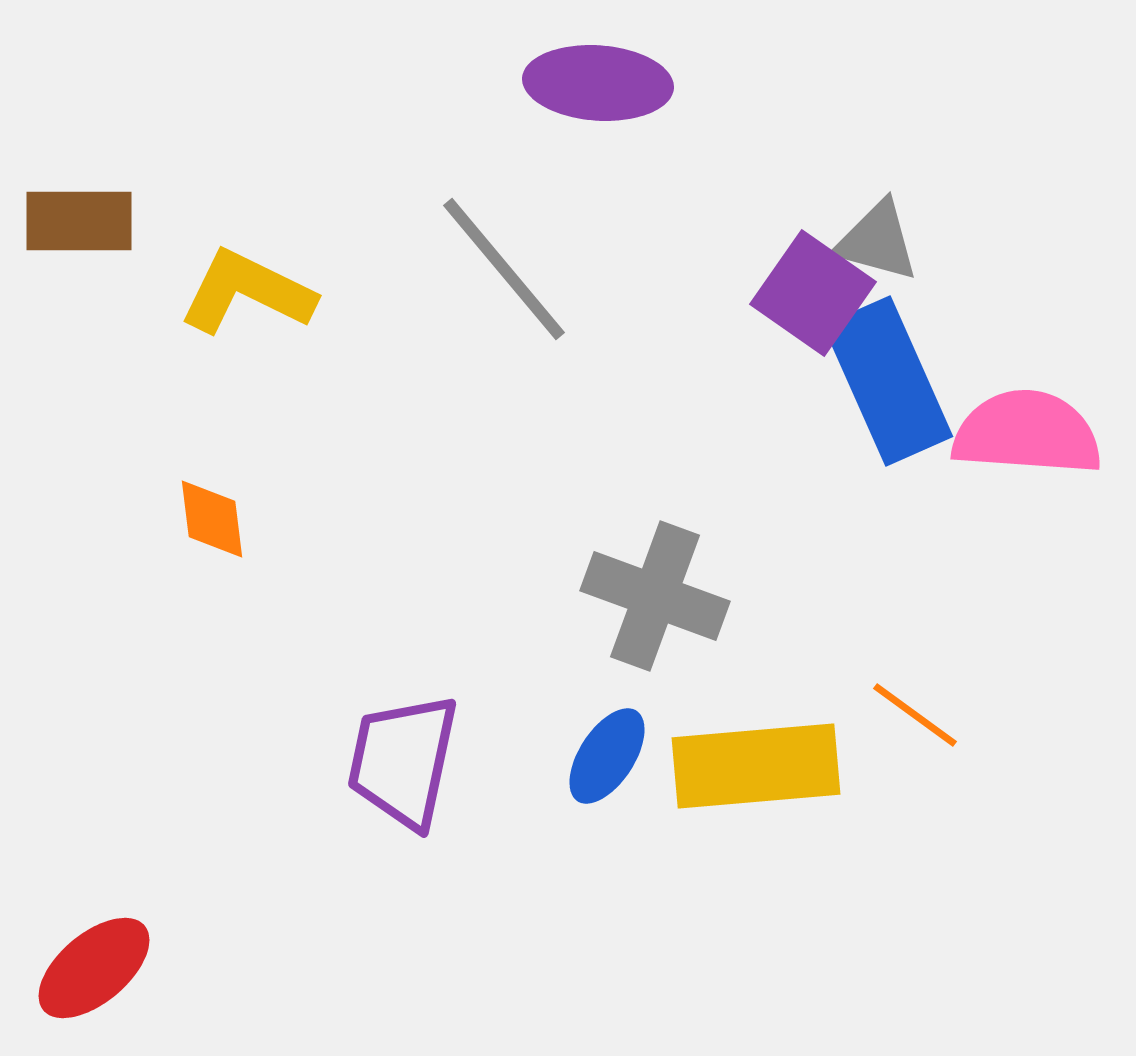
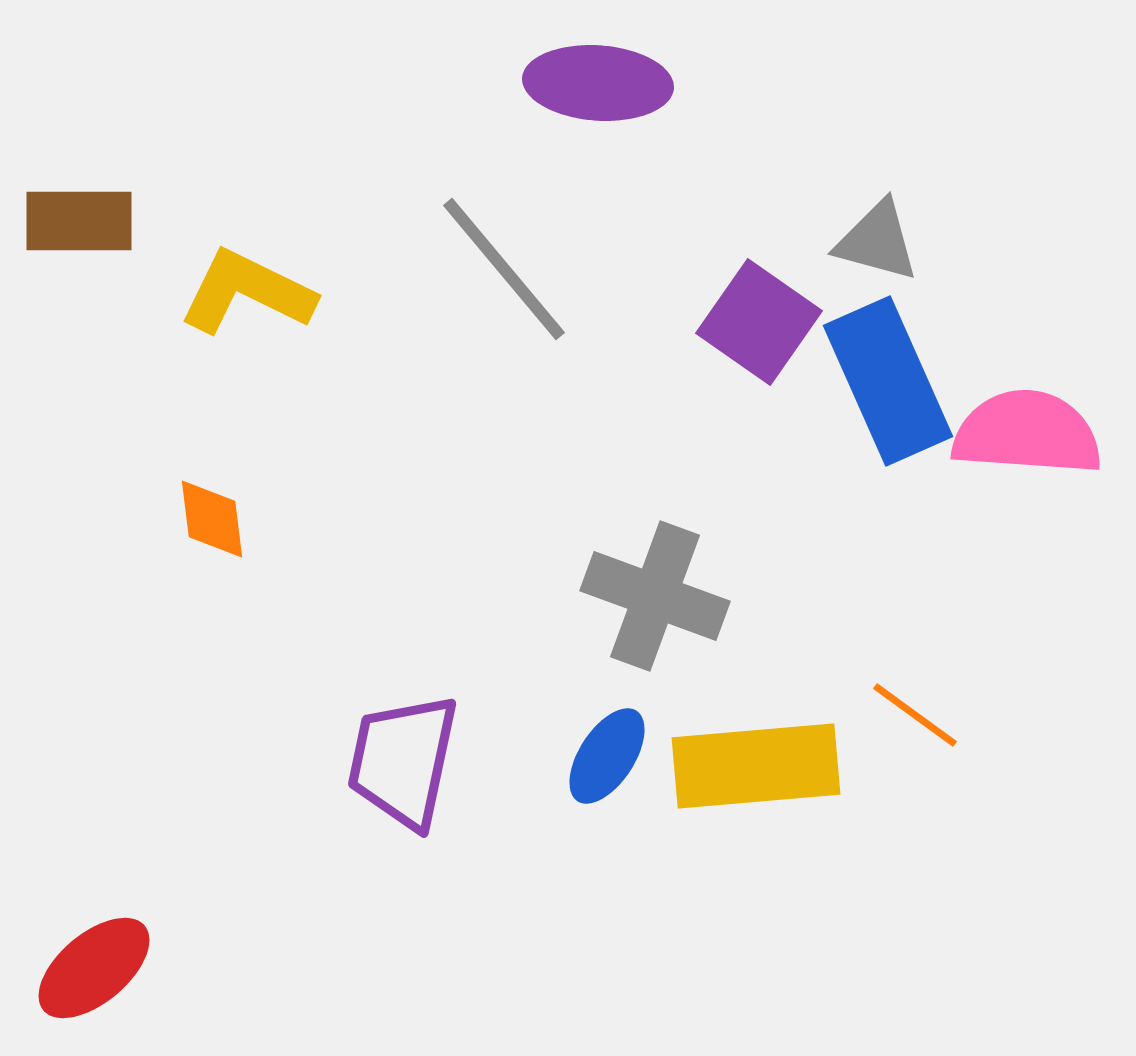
purple square: moved 54 px left, 29 px down
